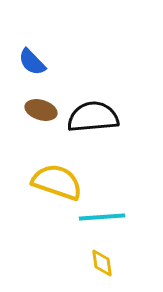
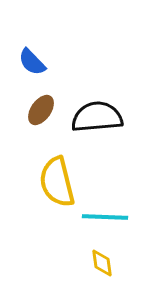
brown ellipse: rotated 72 degrees counterclockwise
black semicircle: moved 4 px right
yellow semicircle: rotated 123 degrees counterclockwise
cyan line: moved 3 px right; rotated 6 degrees clockwise
